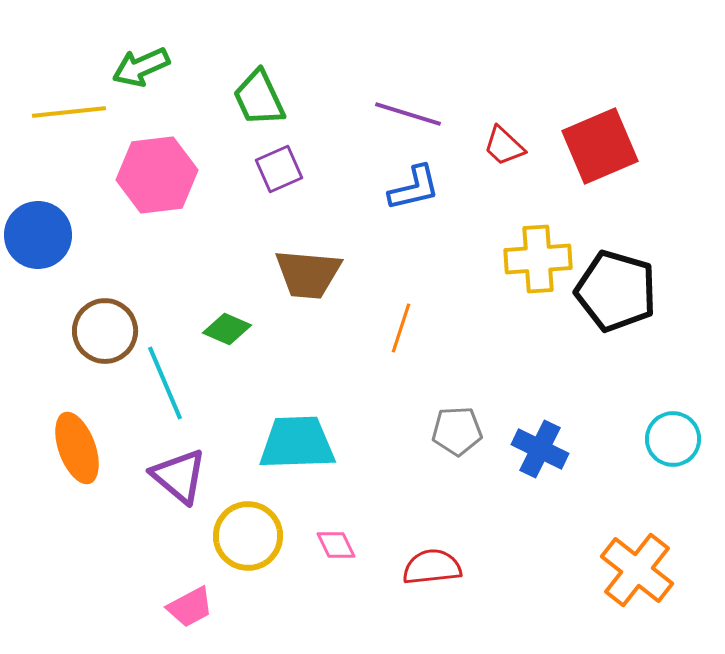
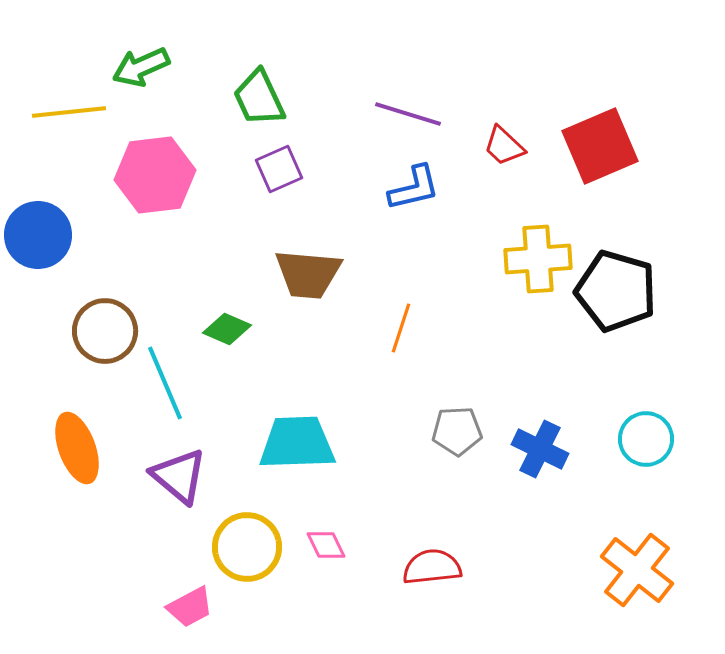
pink hexagon: moved 2 px left
cyan circle: moved 27 px left
yellow circle: moved 1 px left, 11 px down
pink diamond: moved 10 px left
